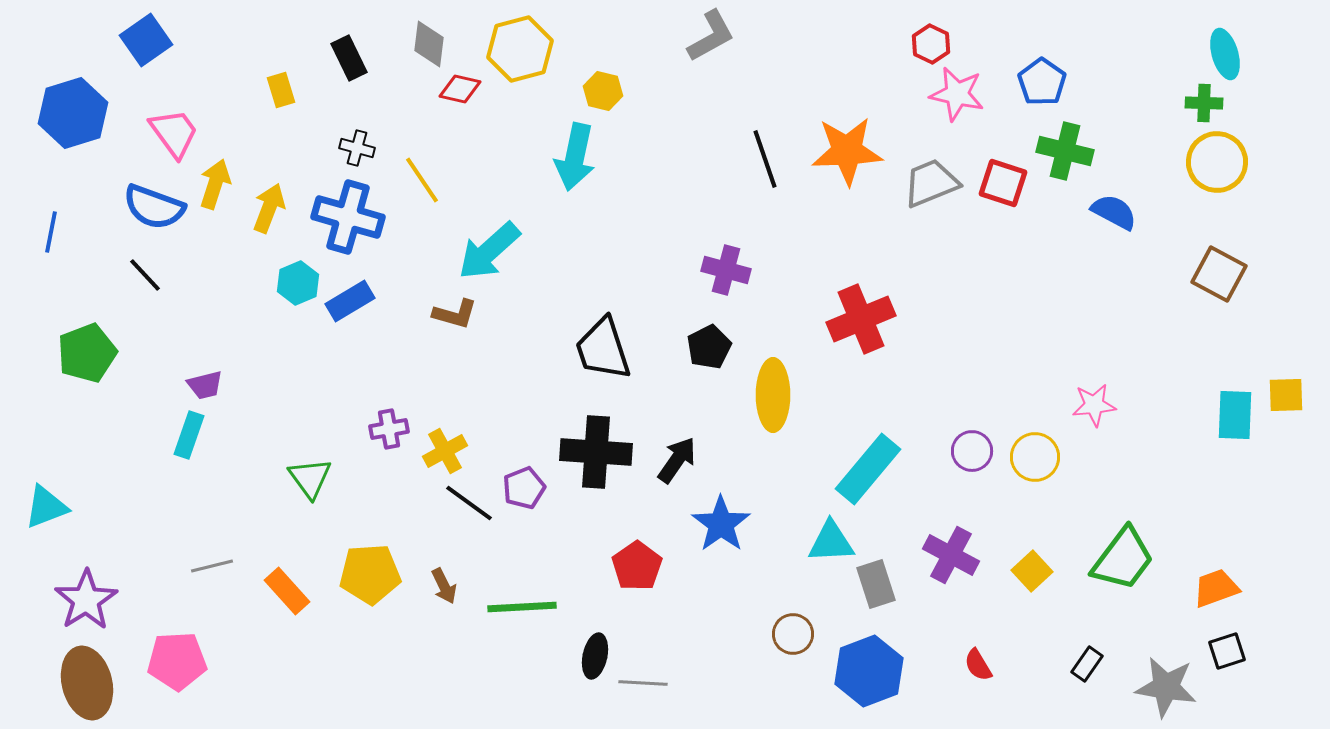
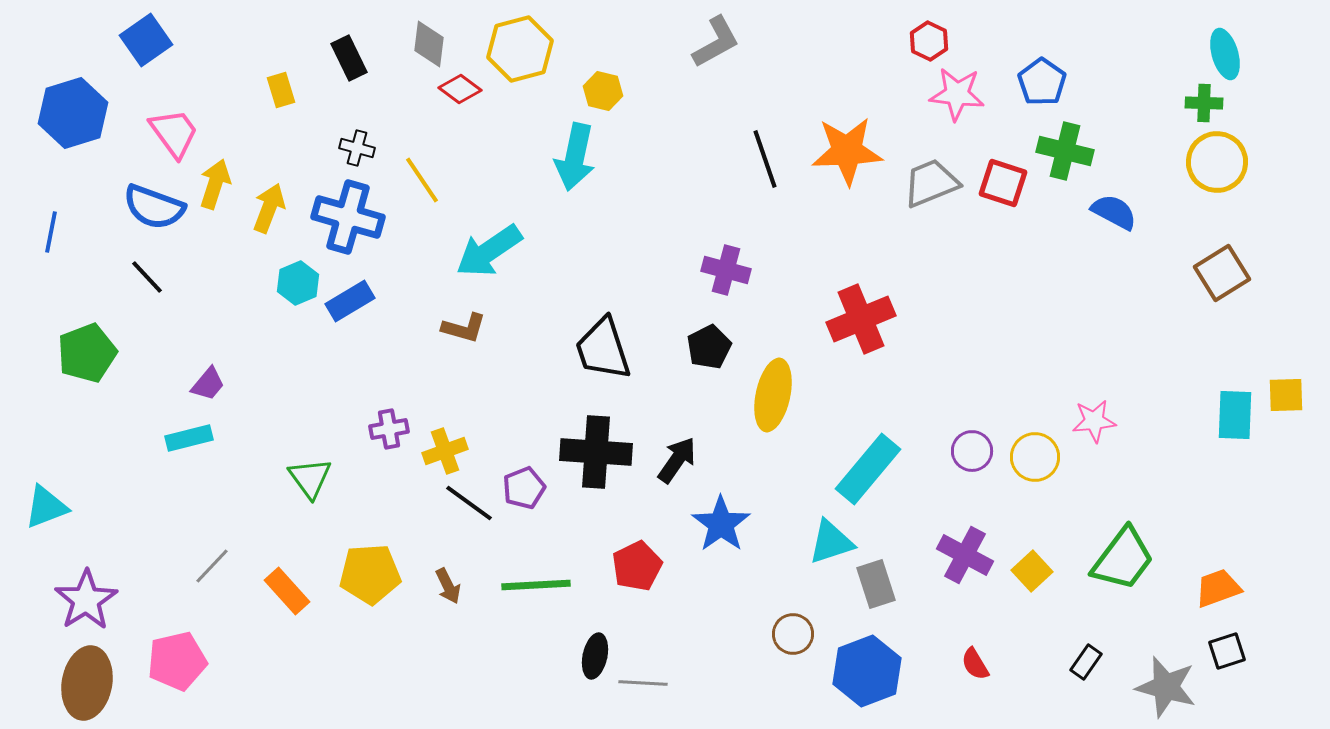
gray L-shape at (711, 36): moved 5 px right, 6 px down
red hexagon at (931, 44): moved 2 px left, 3 px up
red diamond at (460, 89): rotated 24 degrees clockwise
pink star at (957, 94): rotated 6 degrees counterclockwise
cyan arrow at (489, 251): rotated 8 degrees clockwise
brown square at (1219, 274): moved 3 px right, 1 px up; rotated 30 degrees clockwise
black line at (145, 275): moved 2 px right, 2 px down
brown L-shape at (455, 314): moved 9 px right, 14 px down
purple trapezoid at (205, 385): moved 3 px right, 1 px up; rotated 36 degrees counterclockwise
yellow ellipse at (773, 395): rotated 12 degrees clockwise
pink star at (1094, 405): moved 16 px down
cyan rectangle at (189, 435): moved 3 px down; rotated 57 degrees clockwise
yellow cross at (445, 451): rotated 9 degrees clockwise
cyan triangle at (831, 542): rotated 15 degrees counterclockwise
purple cross at (951, 555): moved 14 px right
gray line at (212, 566): rotated 33 degrees counterclockwise
red pentagon at (637, 566): rotated 9 degrees clockwise
brown arrow at (444, 586): moved 4 px right
orange trapezoid at (1216, 588): moved 2 px right
green line at (522, 607): moved 14 px right, 22 px up
pink pentagon at (177, 661): rotated 10 degrees counterclockwise
black rectangle at (1087, 664): moved 1 px left, 2 px up
red semicircle at (978, 665): moved 3 px left, 1 px up
blue hexagon at (869, 671): moved 2 px left
brown ellipse at (87, 683): rotated 24 degrees clockwise
gray star at (1166, 687): rotated 6 degrees clockwise
